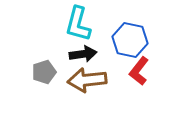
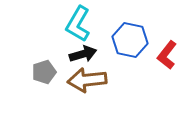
cyan L-shape: rotated 15 degrees clockwise
black arrow: rotated 8 degrees counterclockwise
red L-shape: moved 28 px right, 16 px up
